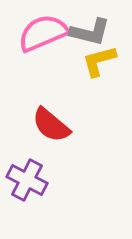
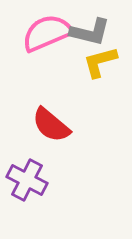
pink semicircle: moved 4 px right
yellow L-shape: moved 1 px right, 1 px down
